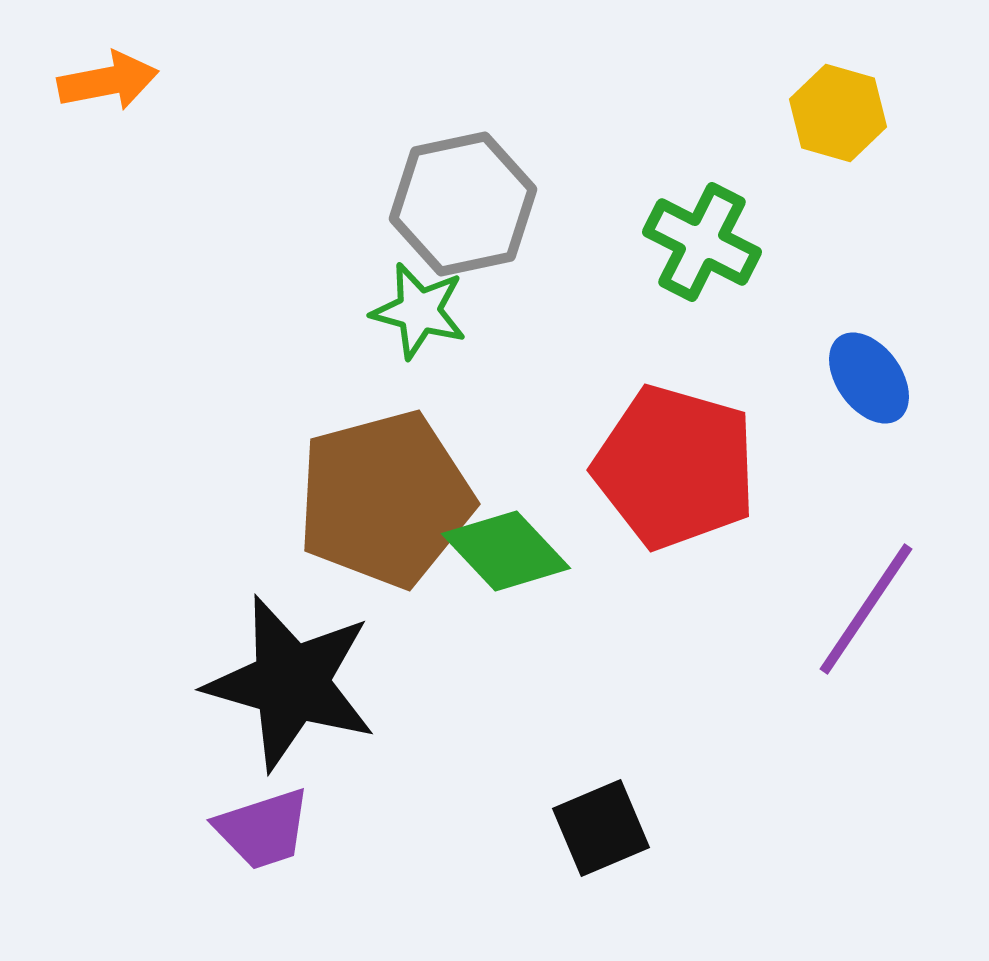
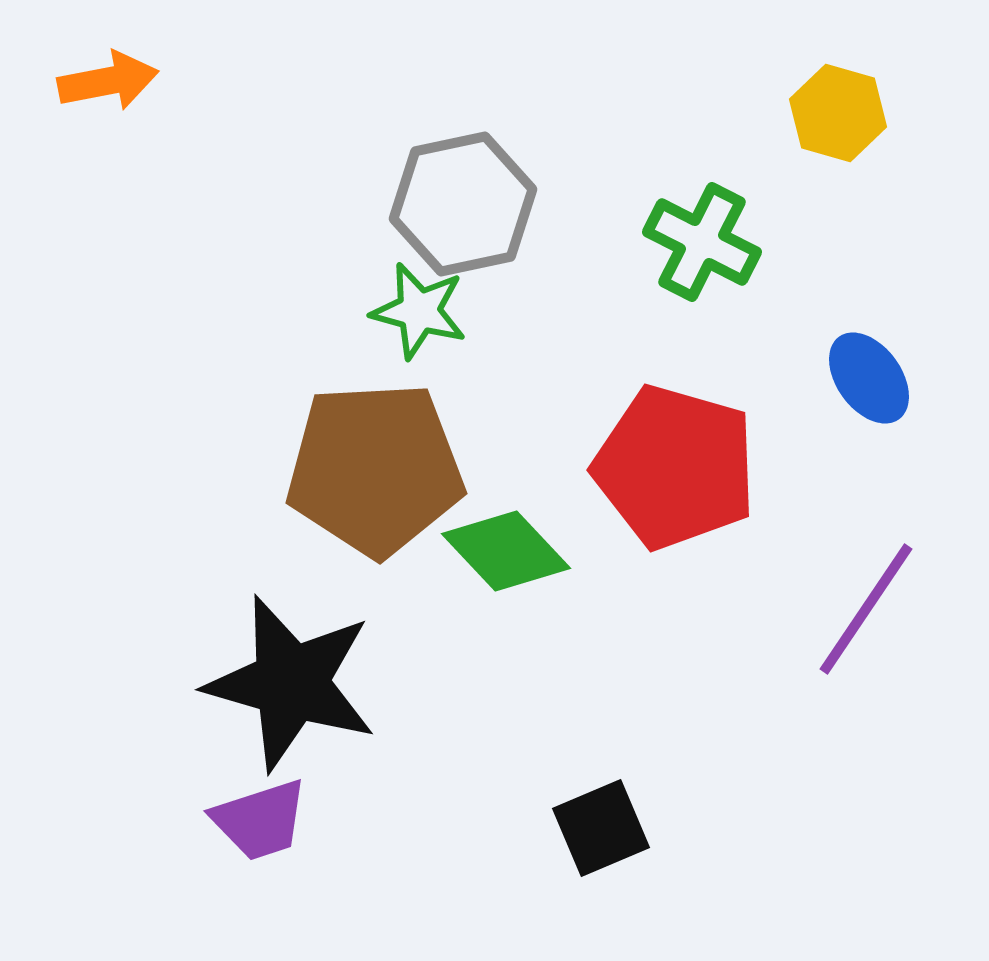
brown pentagon: moved 10 px left, 30 px up; rotated 12 degrees clockwise
purple trapezoid: moved 3 px left, 9 px up
